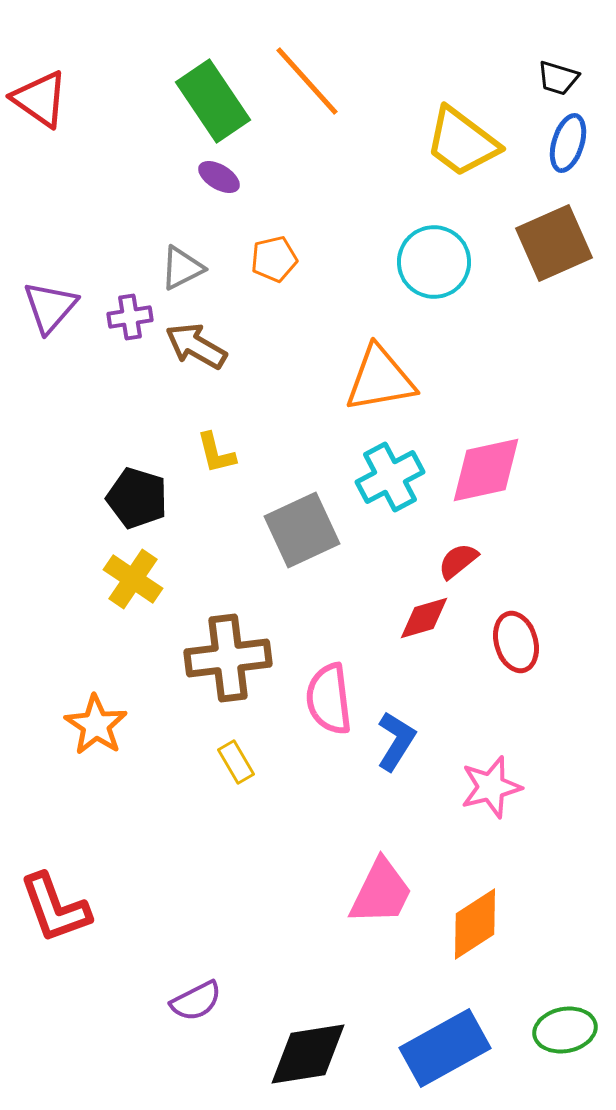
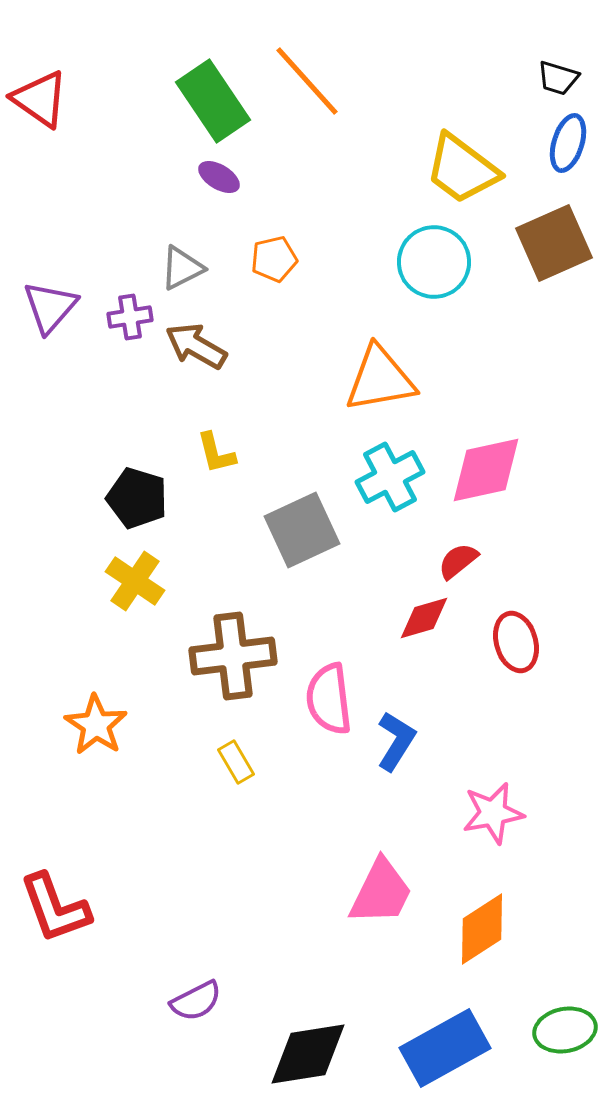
yellow trapezoid: moved 27 px down
yellow cross: moved 2 px right, 2 px down
brown cross: moved 5 px right, 2 px up
pink star: moved 2 px right, 26 px down; rotated 4 degrees clockwise
orange diamond: moved 7 px right, 5 px down
